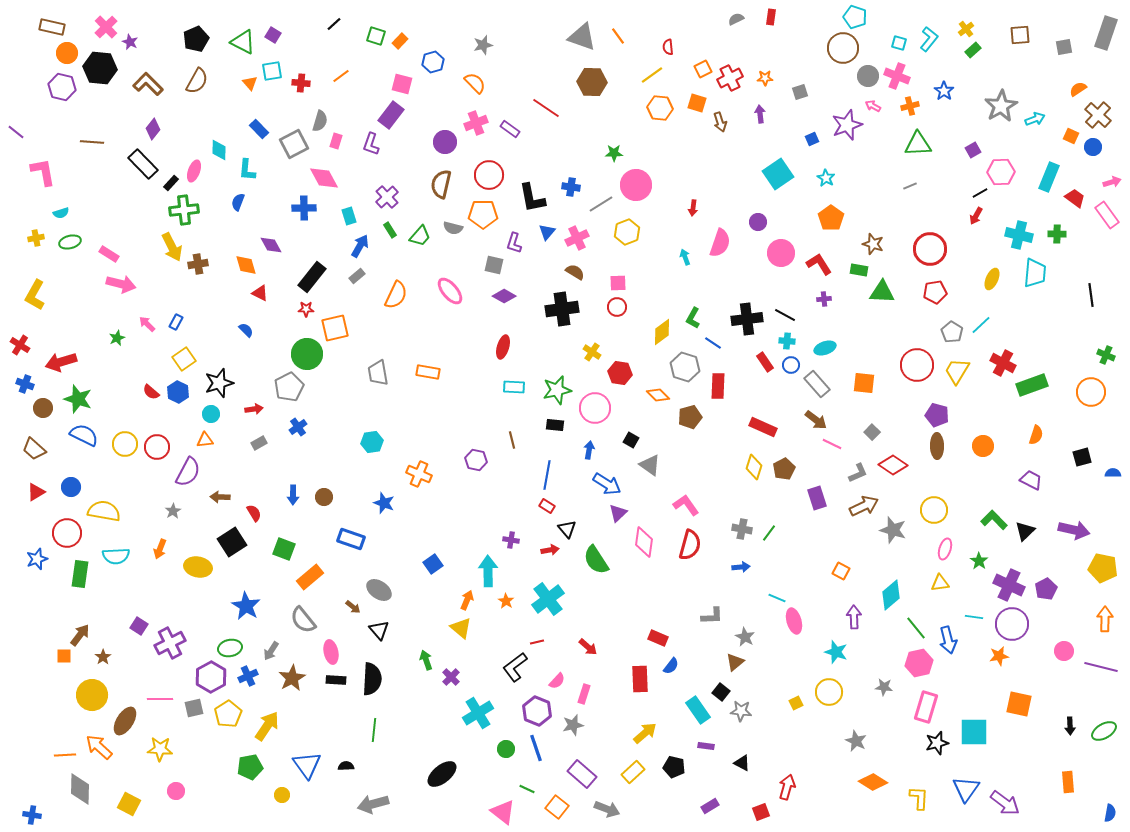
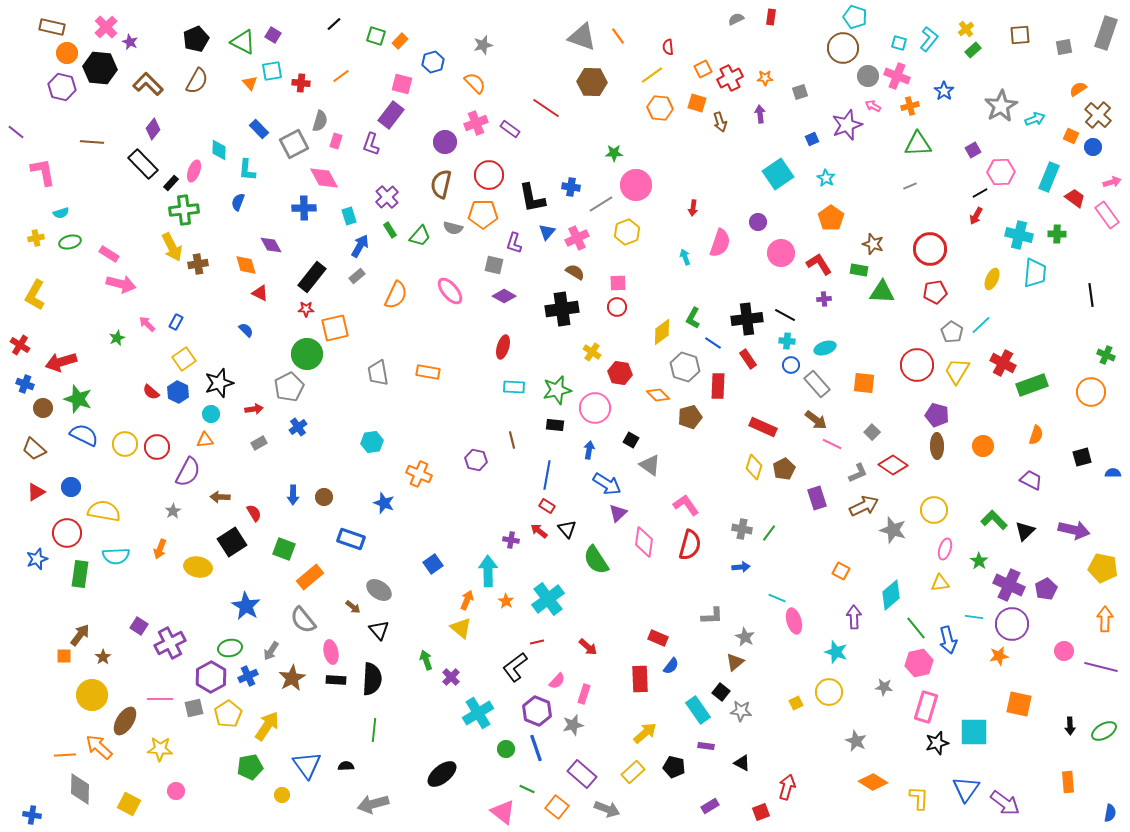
red rectangle at (765, 362): moved 17 px left, 3 px up
red arrow at (550, 550): moved 11 px left, 19 px up; rotated 132 degrees counterclockwise
